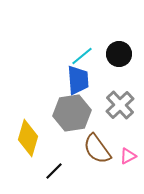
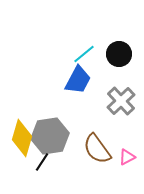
cyan line: moved 2 px right, 2 px up
blue trapezoid: rotated 32 degrees clockwise
gray cross: moved 1 px right, 4 px up
gray hexagon: moved 22 px left, 23 px down
yellow diamond: moved 6 px left
pink triangle: moved 1 px left, 1 px down
black line: moved 12 px left, 9 px up; rotated 12 degrees counterclockwise
